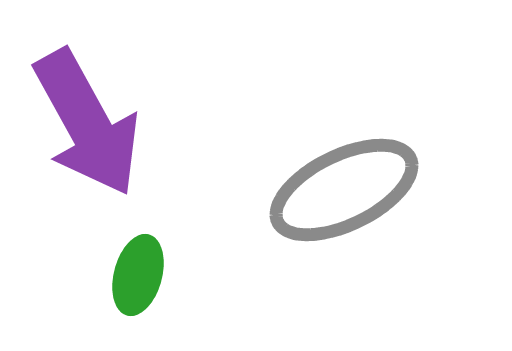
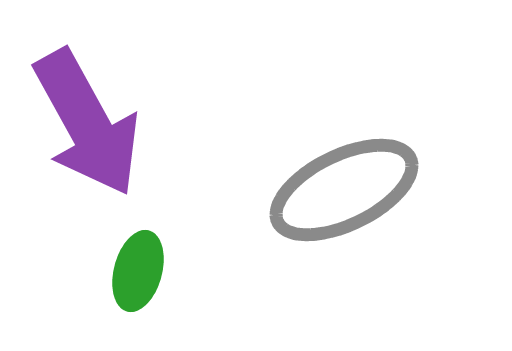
green ellipse: moved 4 px up
